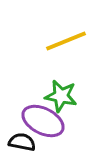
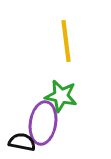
yellow line: rotated 75 degrees counterclockwise
purple ellipse: moved 2 px down; rotated 72 degrees clockwise
